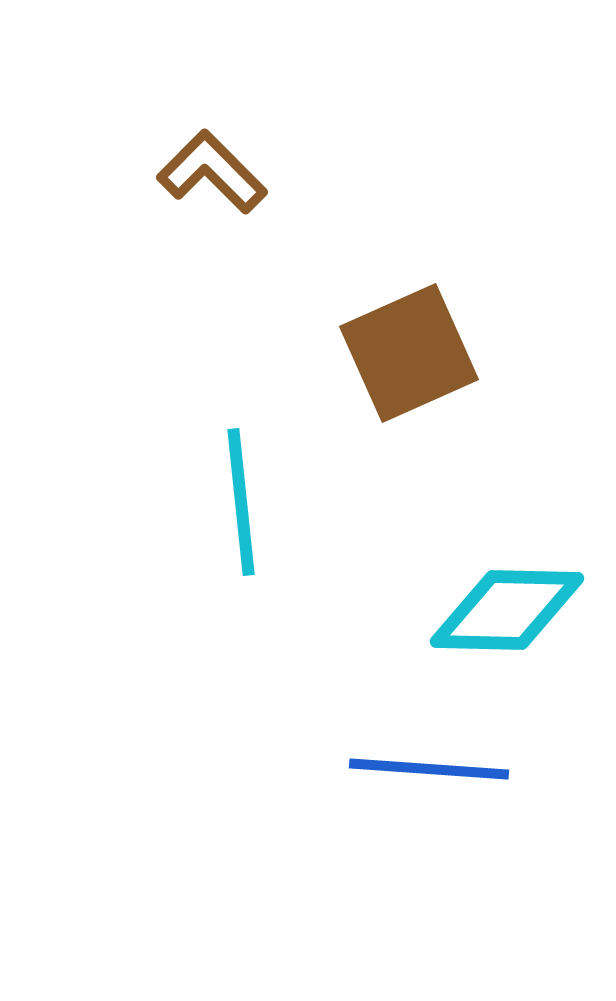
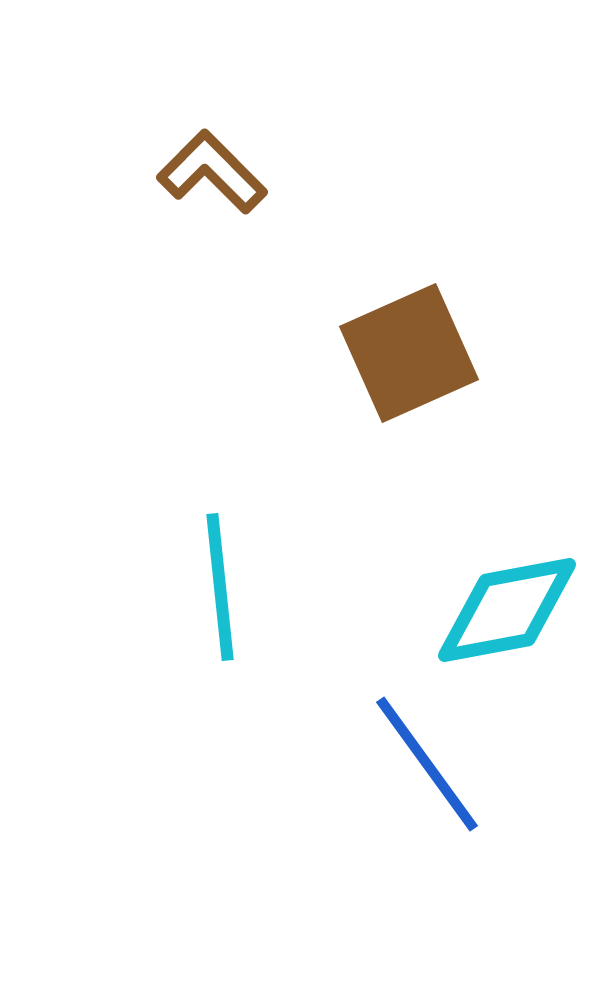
cyan line: moved 21 px left, 85 px down
cyan diamond: rotated 12 degrees counterclockwise
blue line: moved 2 px left, 5 px up; rotated 50 degrees clockwise
